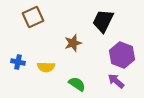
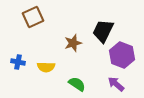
black trapezoid: moved 10 px down
purple arrow: moved 3 px down
